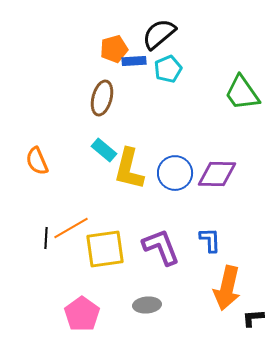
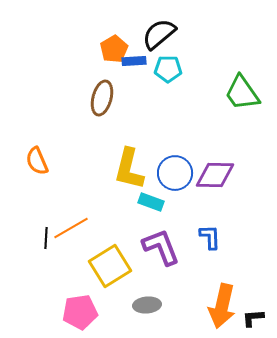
orange pentagon: rotated 16 degrees counterclockwise
cyan pentagon: rotated 24 degrees clockwise
cyan rectangle: moved 47 px right, 52 px down; rotated 20 degrees counterclockwise
purple diamond: moved 2 px left, 1 px down
blue L-shape: moved 3 px up
yellow square: moved 5 px right, 17 px down; rotated 24 degrees counterclockwise
orange arrow: moved 5 px left, 18 px down
pink pentagon: moved 2 px left, 2 px up; rotated 28 degrees clockwise
